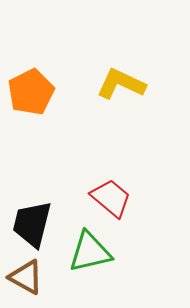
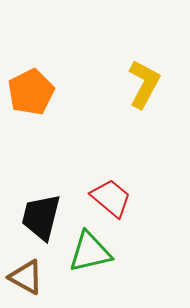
yellow L-shape: moved 23 px right; rotated 93 degrees clockwise
black trapezoid: moved 9 px right, 7 px up
